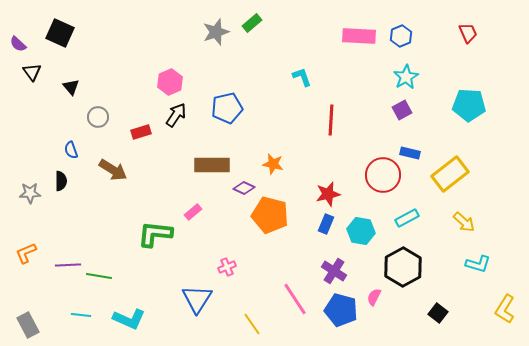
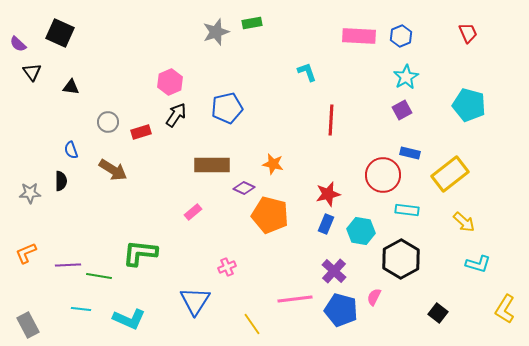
green rectangle at (252, 23): rotated 30 degrees clockwise
cyan L-shape at (302, 77): moved 5 px right, 5 px up
black triangle at (71, 87): rotated 42 degrees counterclockwise
cyan pentagon at (469, 105): rotated 12 degrees clockwise
gray circle at (98, 117): moved 10 px right, 5 px down
cyan rectangle at (407, 218): moved 8 px up; rotated 35 degrees clockwise
green L-shape at (155, 234): moved 15 px left, 19 px down
black hexagon at (403, 267): moved 2 px left, 8 px up
purple cross at (334, 271): rotated 10 degrees clockwise
blue triangle at (197, 299): moved 2 px left, 2 px down
pink line at (295, 299): rotated 64 degrees counterclockwise
cyan line at (81, 315): moved 6 px up
